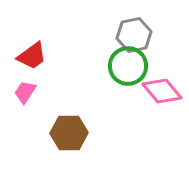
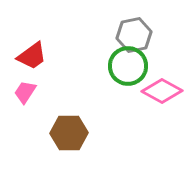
pink diamond: rotated 21 degrees counterclockwise
